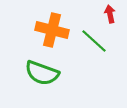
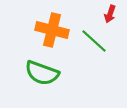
red arrow: rotated 150 degrees counterclockwise
